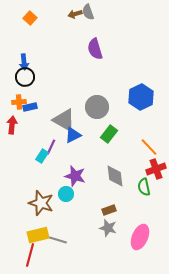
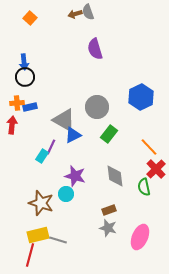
orange cross: moved 2 px left, 1 px down
red cross: rotated 24 degrees counterclockwise
